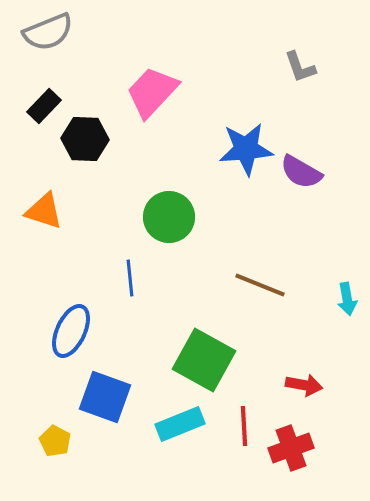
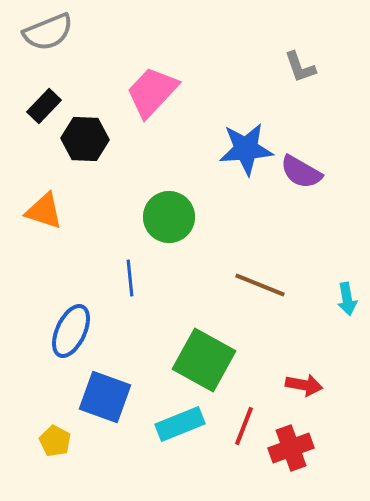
red line: rotated 24 degrees clockwise
